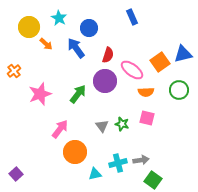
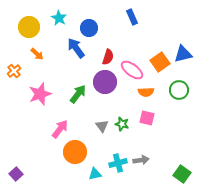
orange arrow: moved 9 px left, 10 px down
red semicircle: moved 2 px down
purple circle: moved 1 px down
green square: moved 29 px right, 6 px up
